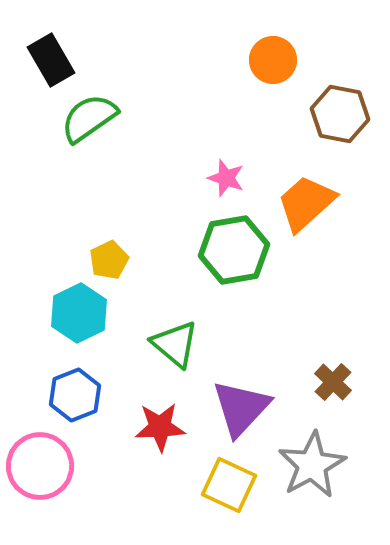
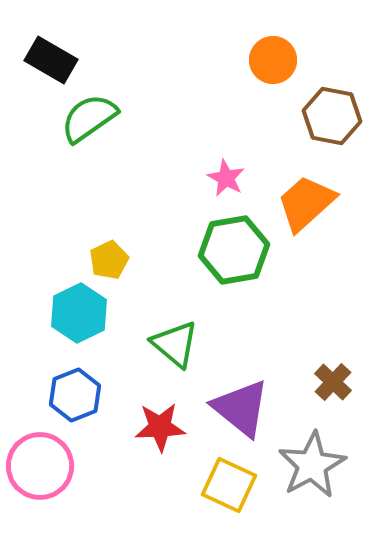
black rectangle: rotated 30 degrees counterclockwise
brown hexagon: moved 8 px left, 2 px down
pink star: rotated 9 degrees clockwise
purple triangle: rotated 34 degrees counterclockwise
